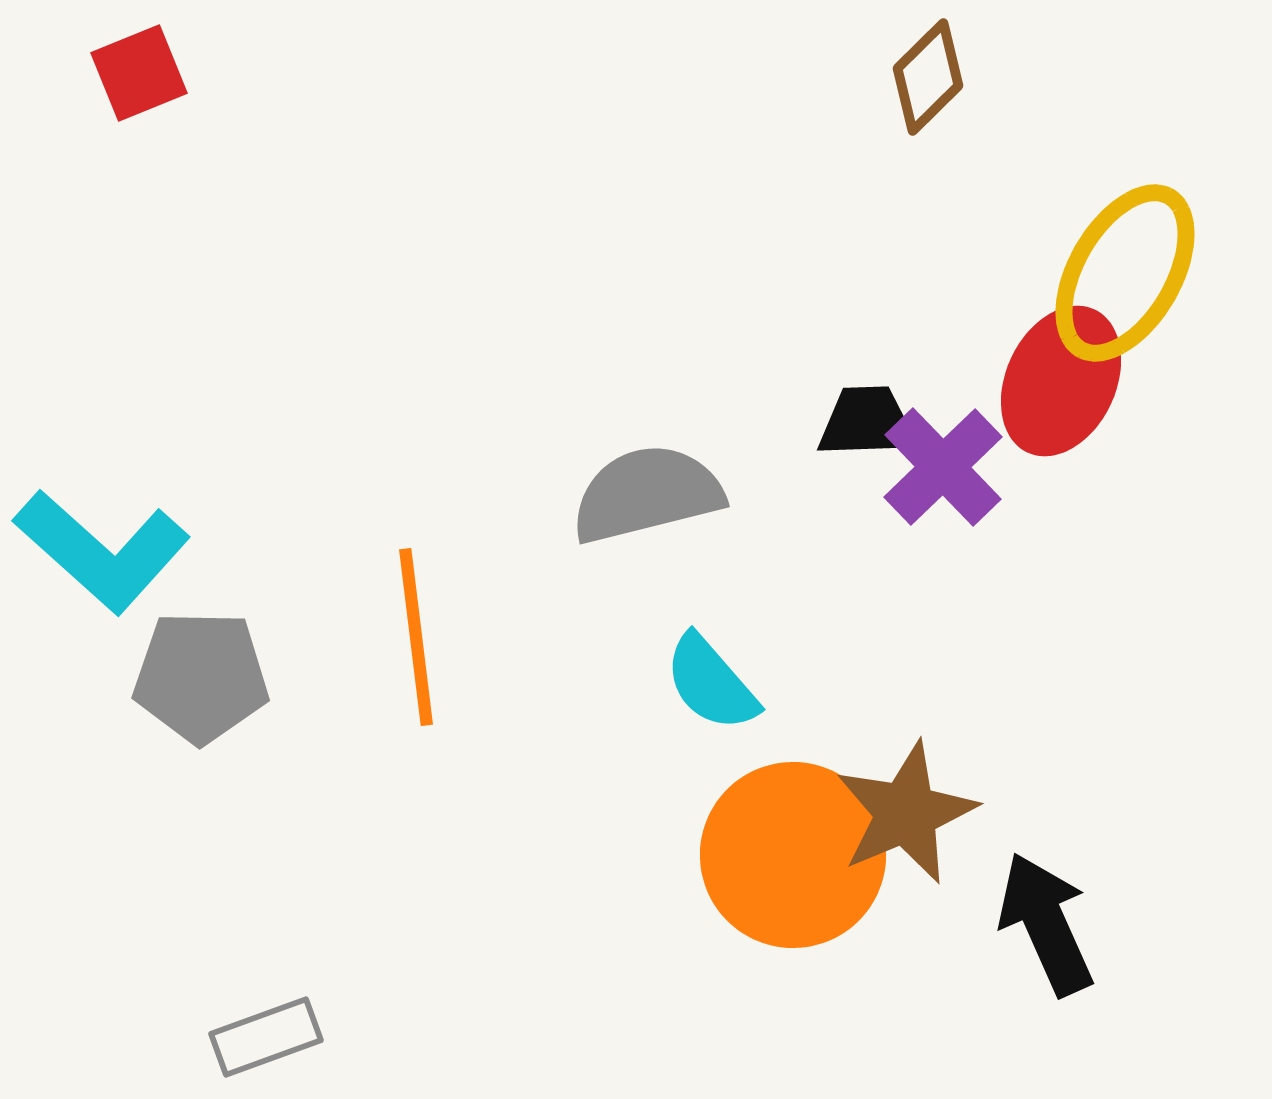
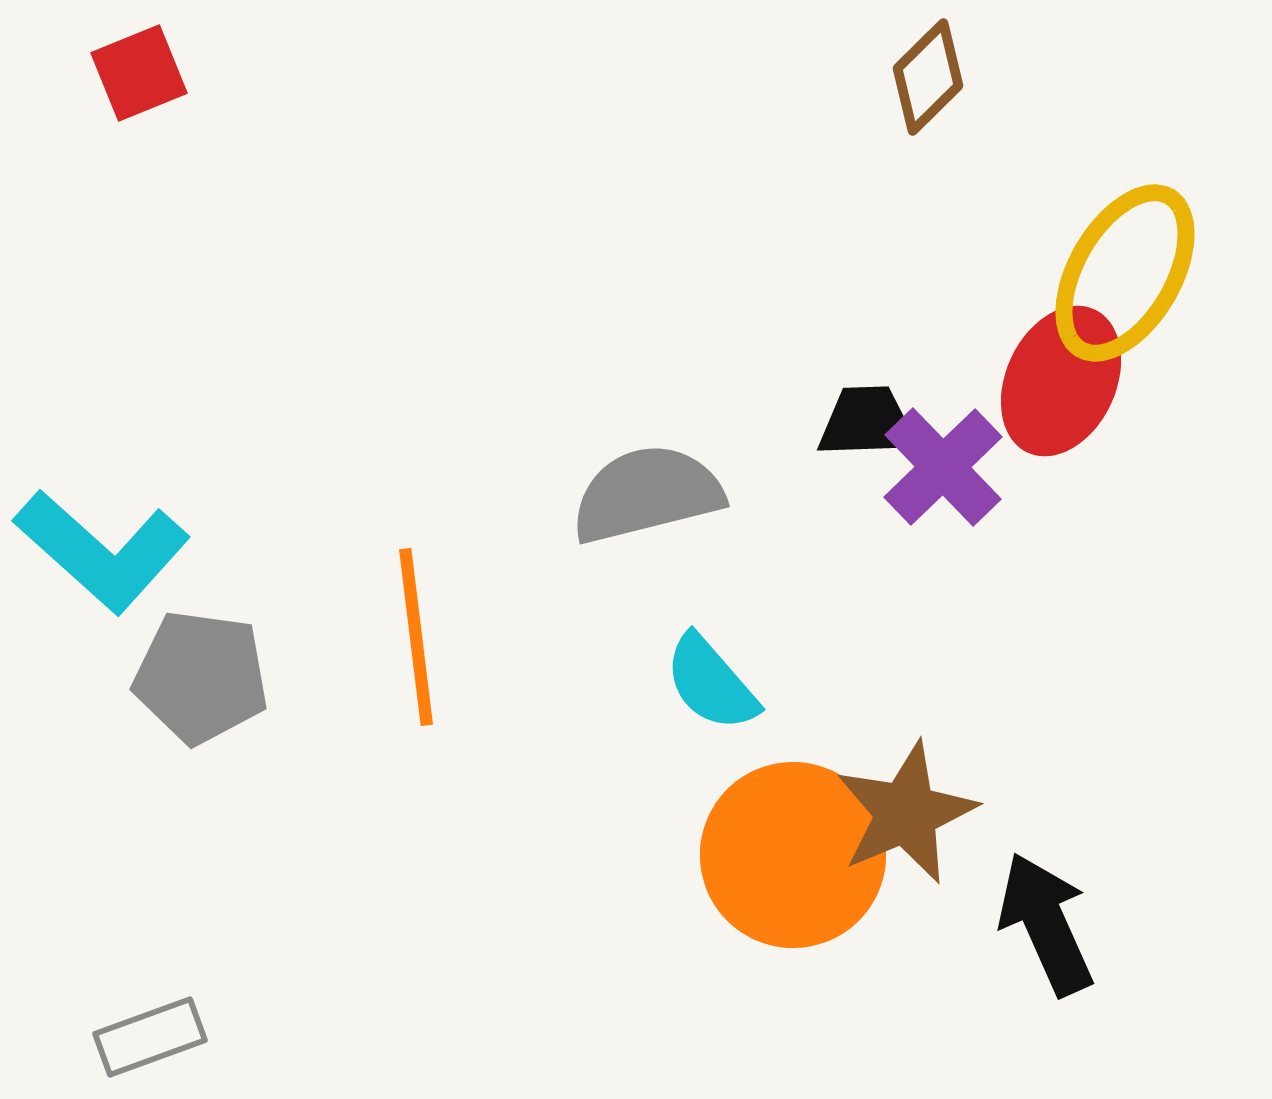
gray pentagon: rotated 7 degrees clockwise
gray rectangle: moved 116 px left
